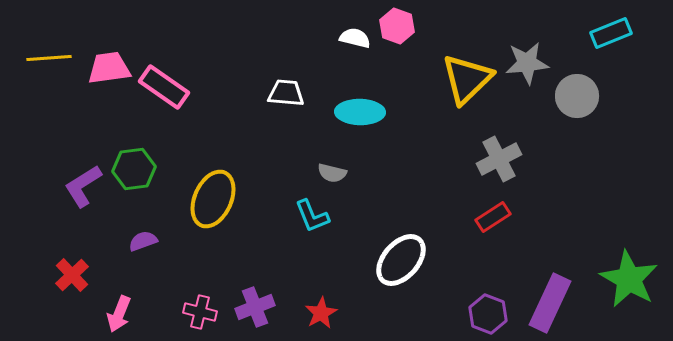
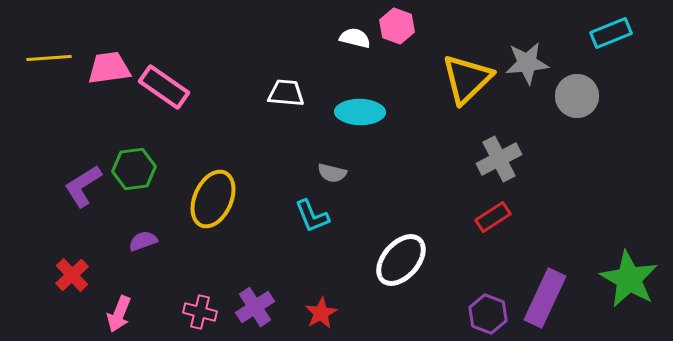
purple rectangle: moved 5 px left, 5 px up
purple cross: rotated 12 degrees counterclockwise
